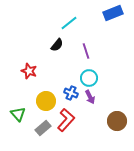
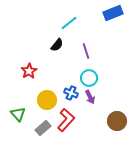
red star: rotated 21 degrees clockwise
yellow circle: moved 1 px right, 1 px up
